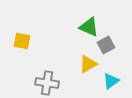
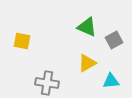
green triangle: moved 2 px left
gray square: moved 8 px right, 5 px up
yellow triangle: moved 1 px left, 1 px up
cyan triangle: rotated 30 degrees clockwise
